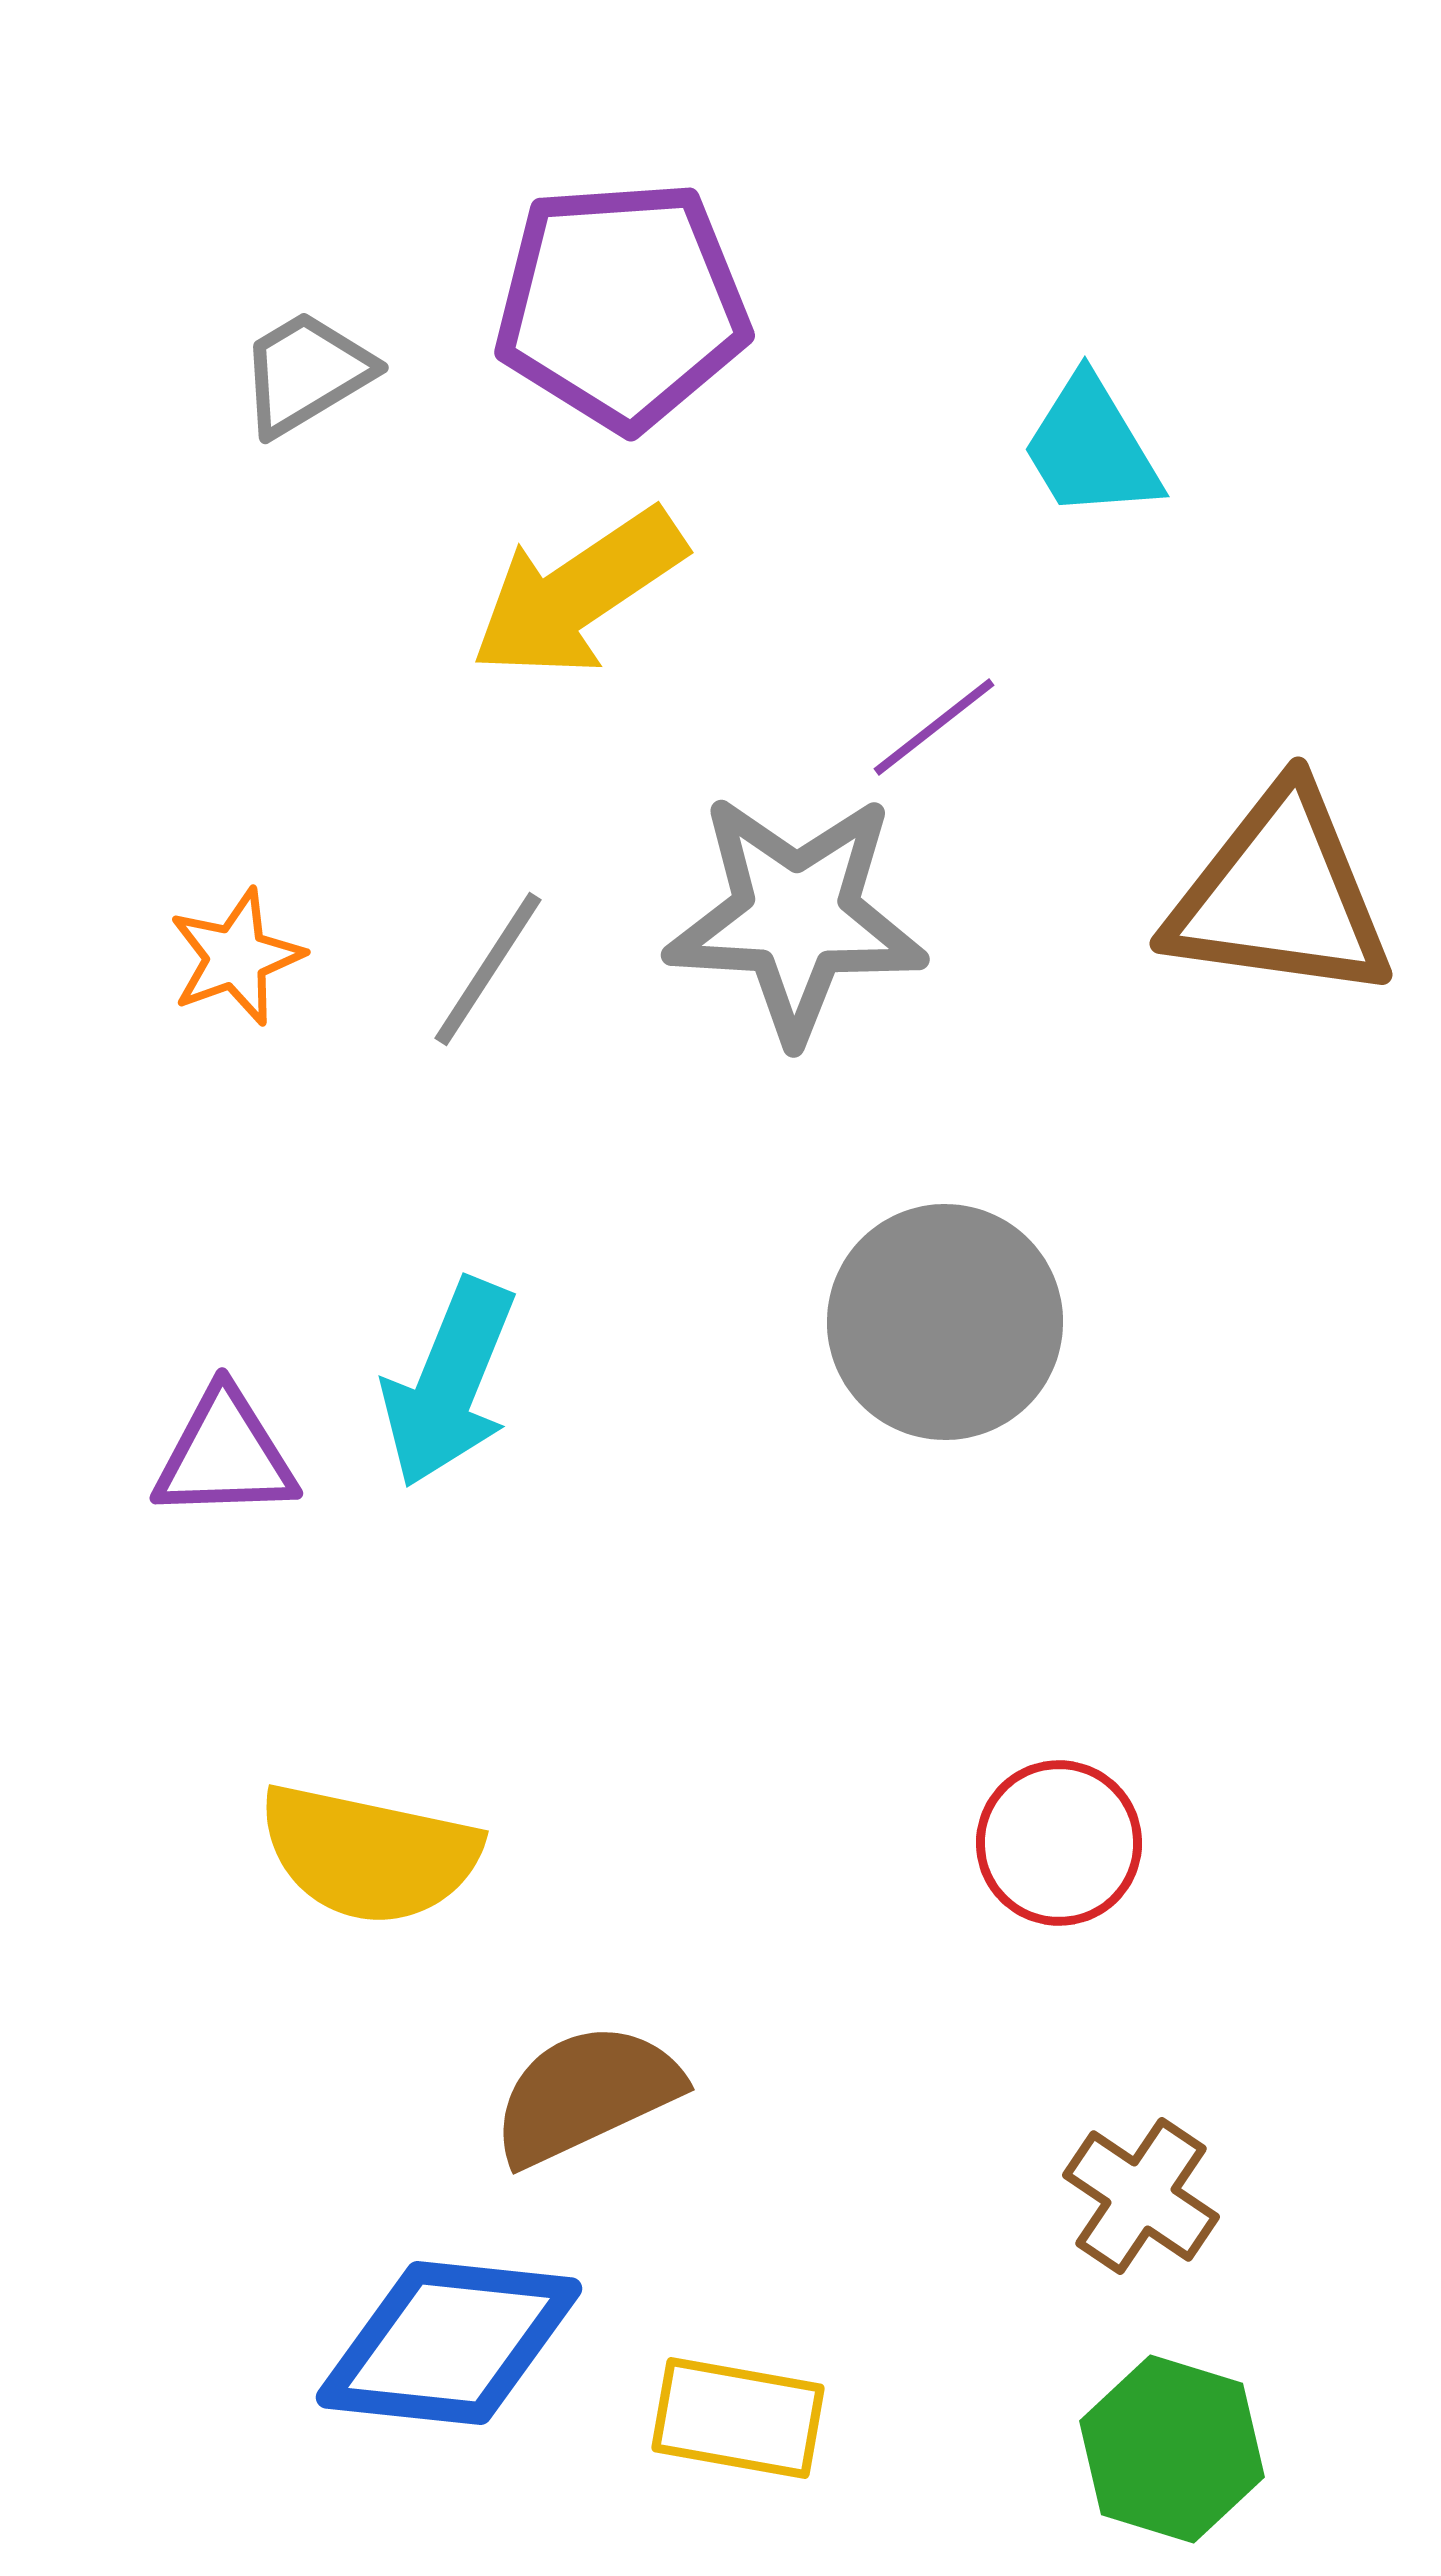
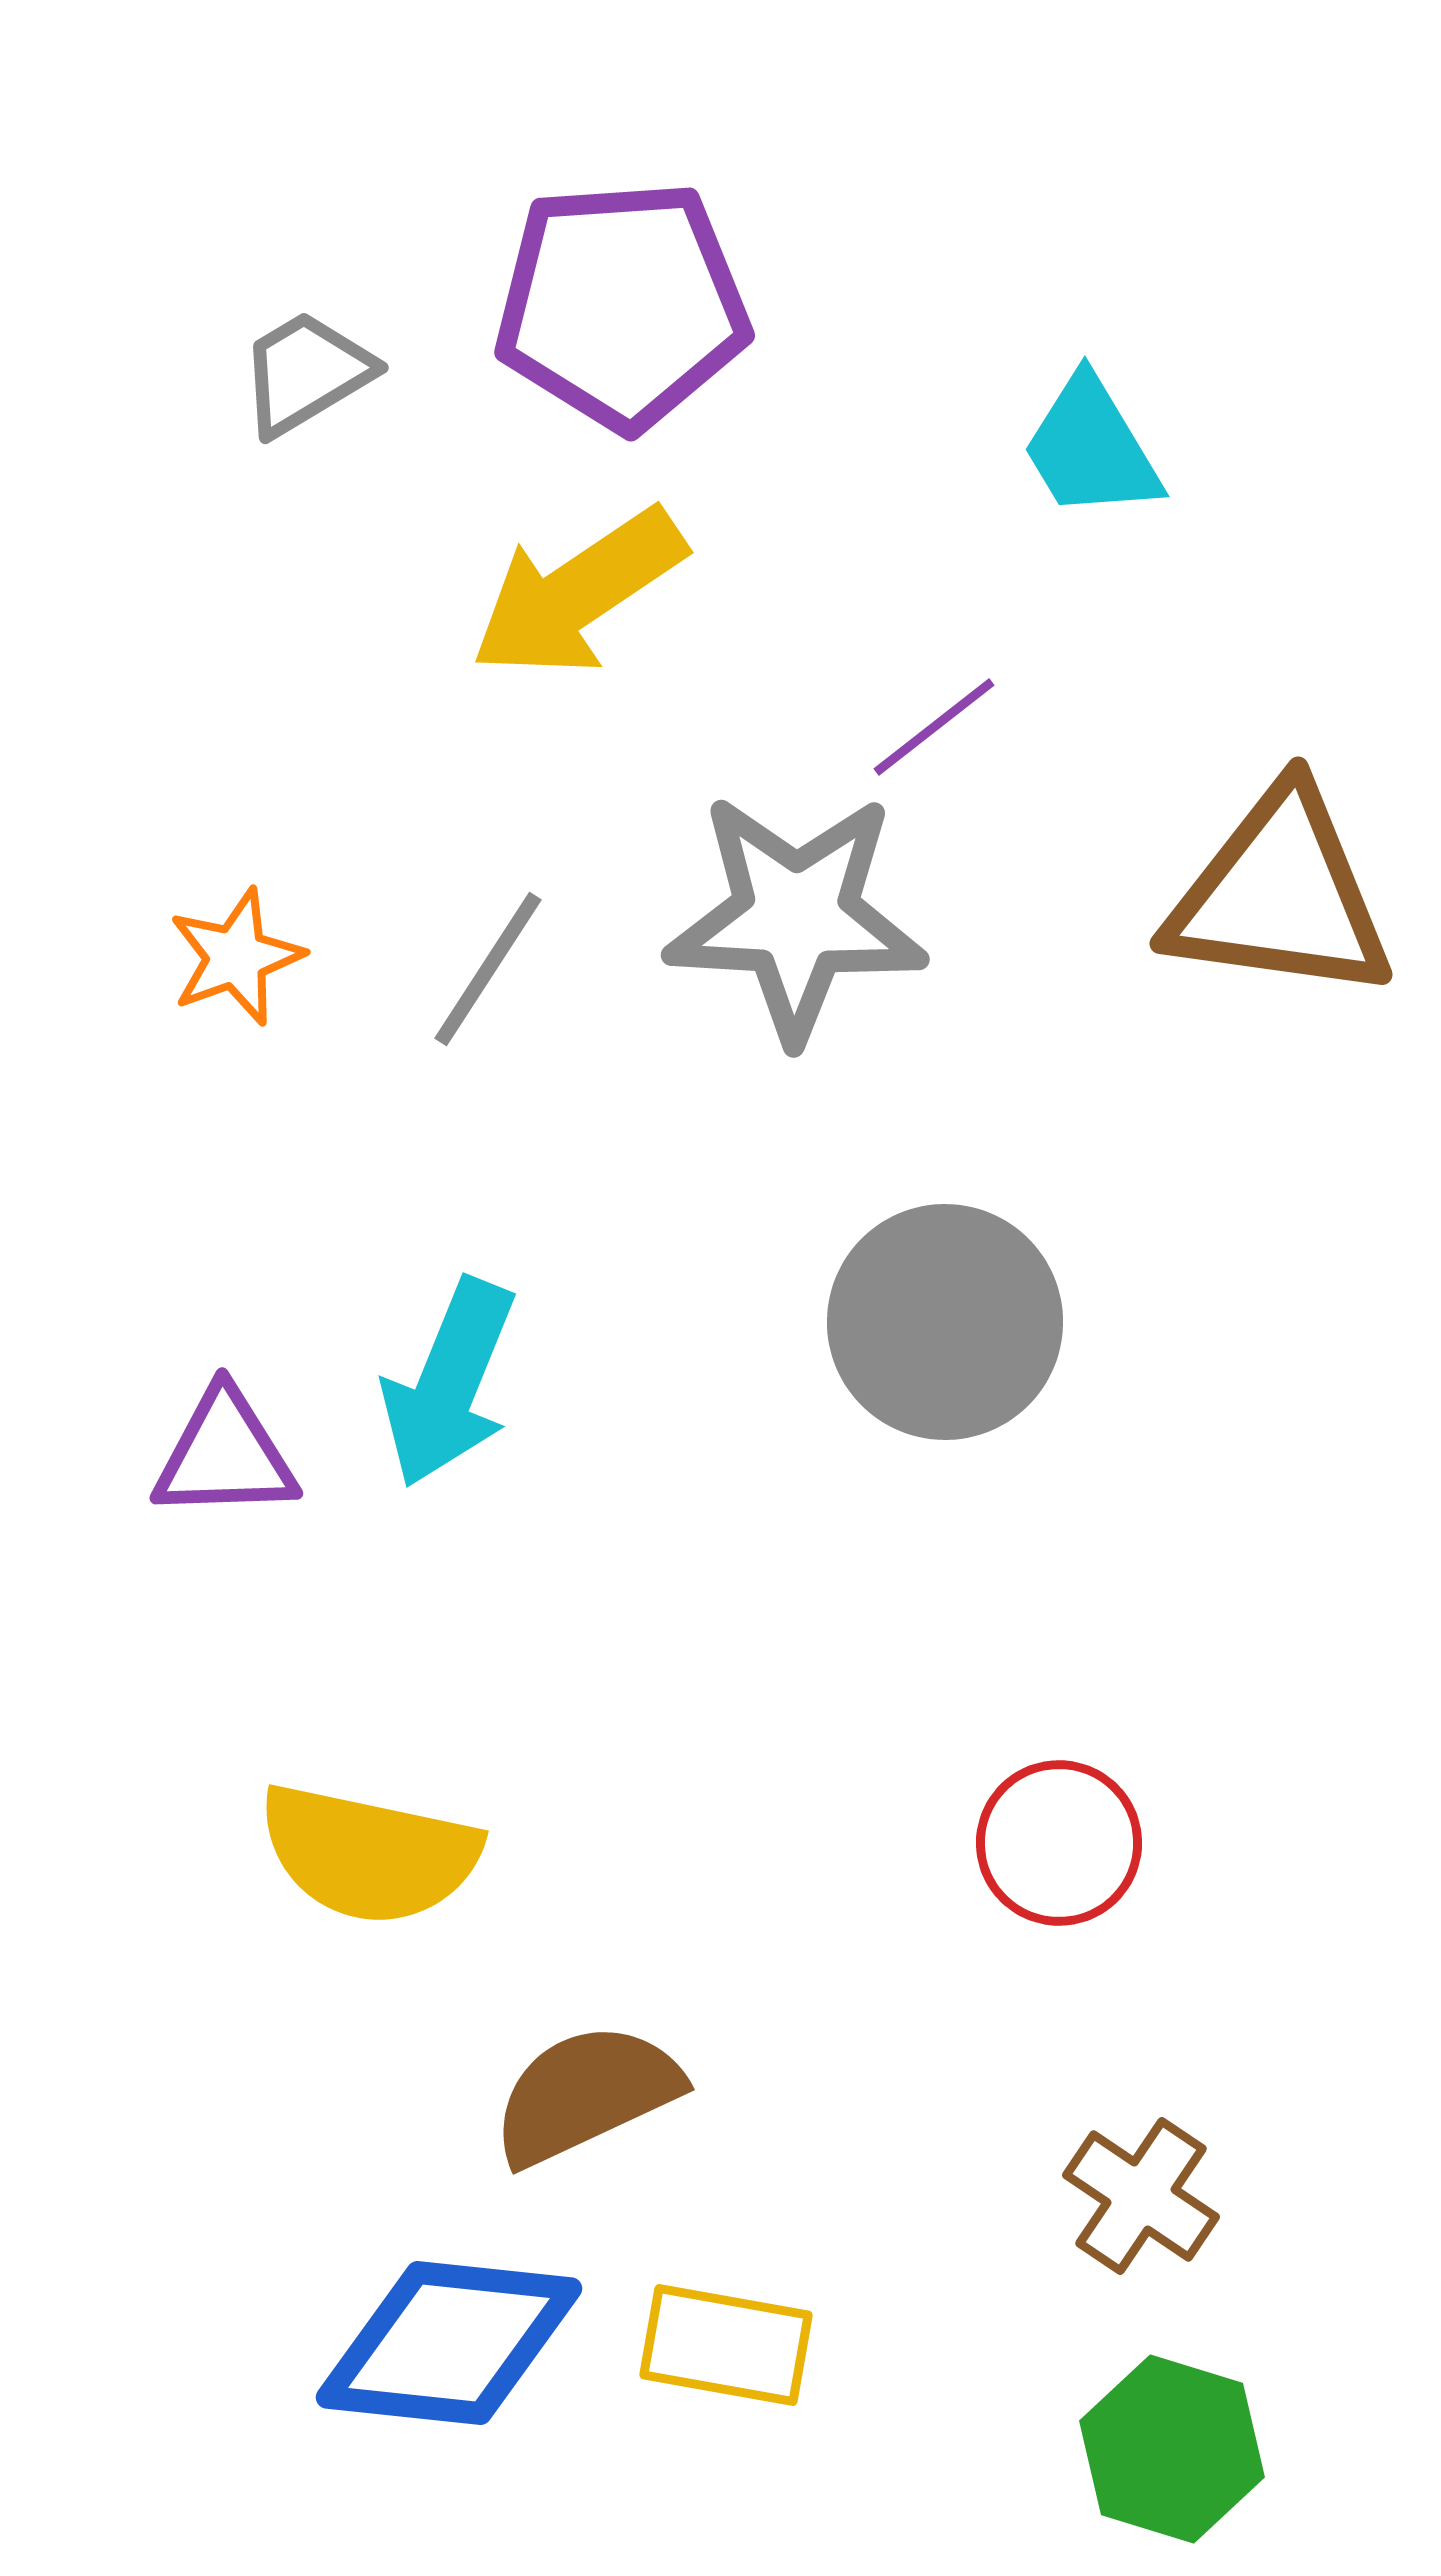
yellow rectangle: moved 12 px left, 73 px up
